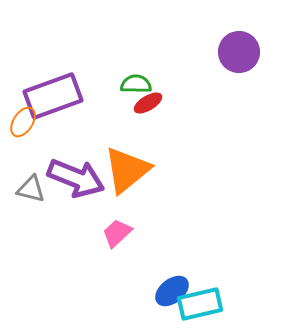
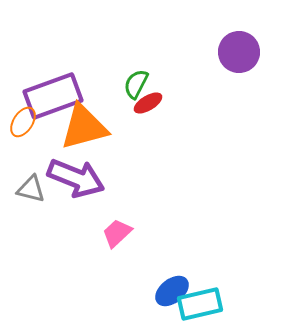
green semicircle: rotated 64 degrees counterclockwise
orange triangle: moved 43 px left, 43 px up; rotated 24 degrees clockwise
